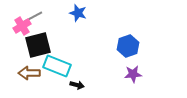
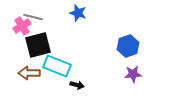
gray line: rotated 42 degrees clockwise
